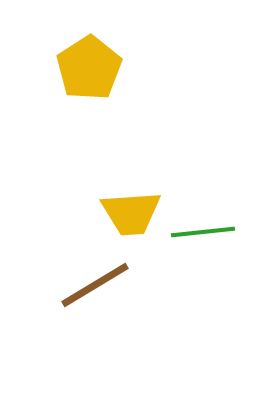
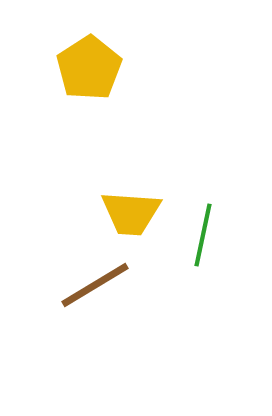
yellow trapezoid: rotated 8 degrees clockwise
green line: moved 3 px down; rotated 72 degrees counterclockwise
